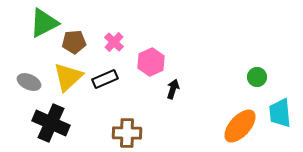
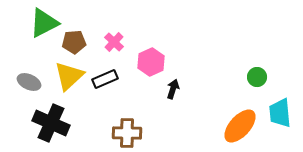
yellow triangle: moved 1 px right, 1 px up
